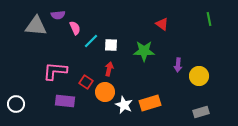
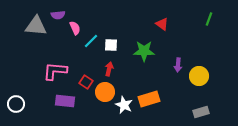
green line: rotated 32 degrees clockwise
orange rectangle: moved 1 px left, 4 px up
